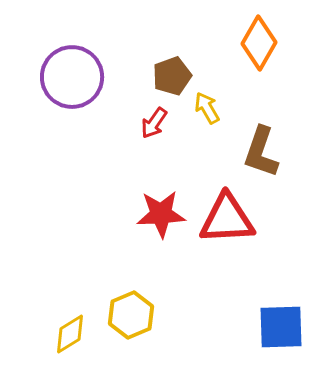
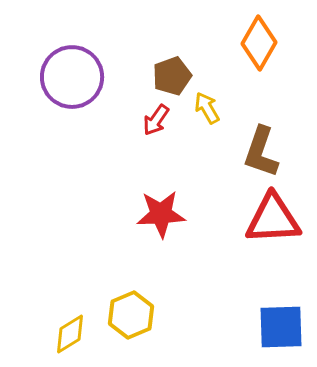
red arrow: moved 2 px right, 3 px up
red triangle: moved 46 px right
